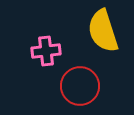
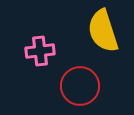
pink cross: moved 6 px left
